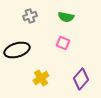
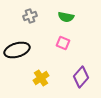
purple diamond: moved 2 px up
